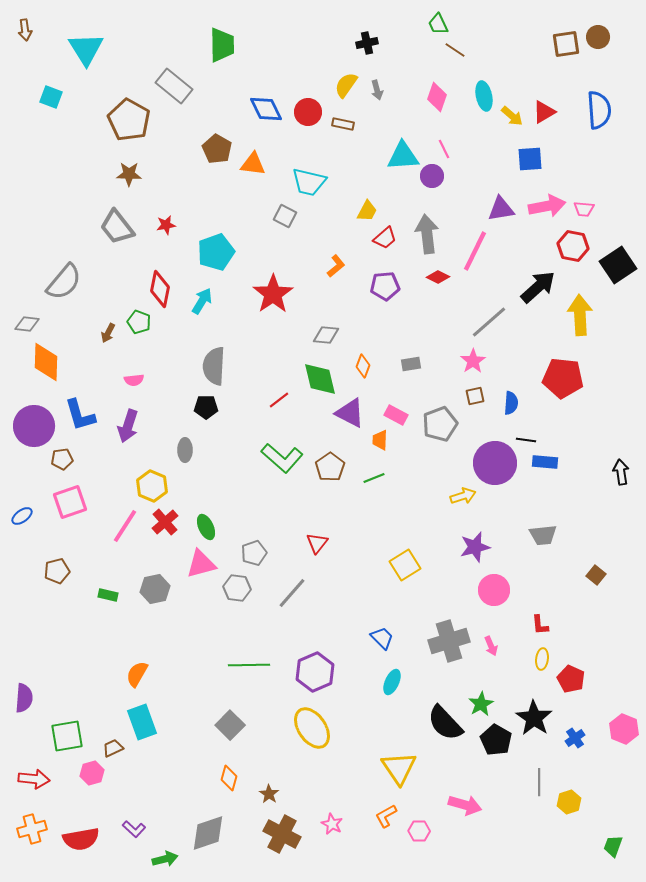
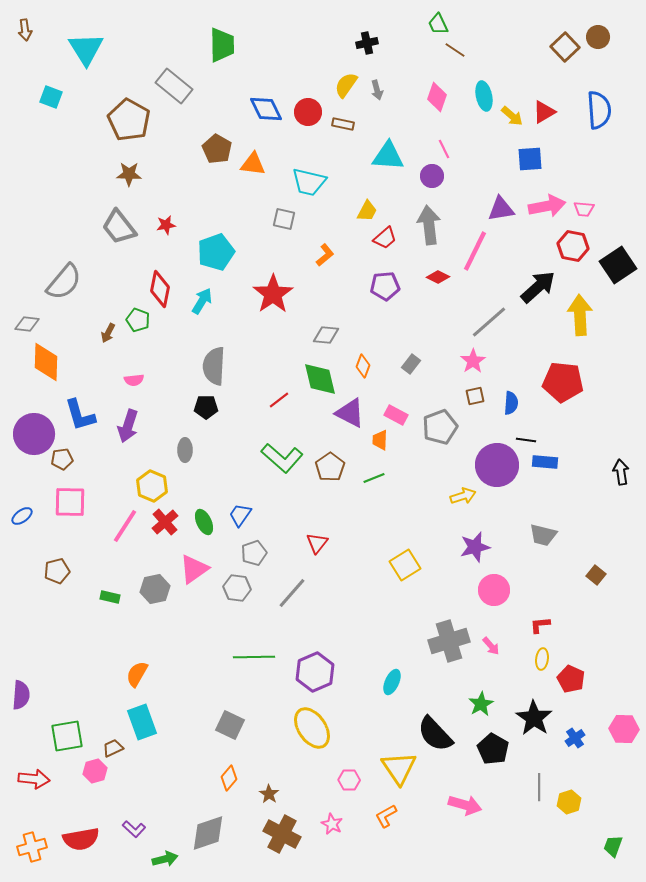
brown square at (566, 44): moved 1 px left, 3 px down; rotated 36 degrees counterclockwise
cyan triangle at (403, 156): moved 15 px left; rotated 8 degrees clockwise
gray square at (285, 216): moved 1 px left, 3 px down; rotated 15 degrees counterclockwise
gray trapezoid at (117, 227): moved 2 px right
gray arrow at (427, 234): moved 2 px right, 9 px up
orange L-shape at (336, 266): moved 11 px left, 11 px up
green pentagon at (139, 322): moved 1 px left, 2 px up
gray rectangle at (411, 364): rotated 42 degrees counterclockwise
red pentagon at (563, 378): moved 4 px down
gray pentagon at (440, 424): moved 3 px down
purple circle at (34, 426): moved 8 px down
purple circle at (495, 463): moved 2 px right, 2 px down
pink square at (70, 502): rotated 20 degrees clockwise
green ellipse at (206, 527): moved 2 px left, 5 px up
gray trapezoid at (543, 535): rotated 20 degrees clockwise
pink triangle at (201, 564): moved 7 px left, 5 px down; rotated 20 degrees counterclockwise
green rectangle at (108, 595): moved 2 px right, 2 px down
red L-shape at (540, 625): rotated 90 degrees clockwise
blue trapezoid at (382, 638): moved 142 px left, 123 px up; rotated 100 degrees counterclockwise
pink arrow at (491, 646): rotated 18 degrees counterclockwise
green line at (249, 665): moved 5 px right, 8 px up
purple semicircle at (24, 698): moved 3 px left, 3 px up
black semicircle at (445, 723): moved 10 px left, 11 px down
gray square at (230, 725): rotated 20 degrees counterclockwise
pink hexagon at (624, 729): rotated 20 degrees counterclockwise
black pentagon at (496, 740): moved 3 px left, 9 px down
pink hexagon at (92, 773): moved 3 px right, 2 px up
orange diamond at (229, 778): rotated 25 degrees clockwise
gray line at (539, 782): moved 5 px down
orange cross at (32, 829): moved 18 px down
pink hexagon at (419, 831): moved 70 px left, 51 px up
